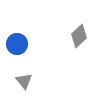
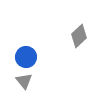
blue circle: moved 9 px right, 13 px down
